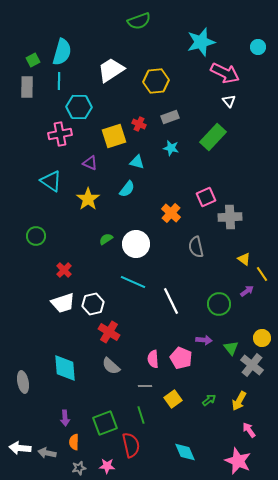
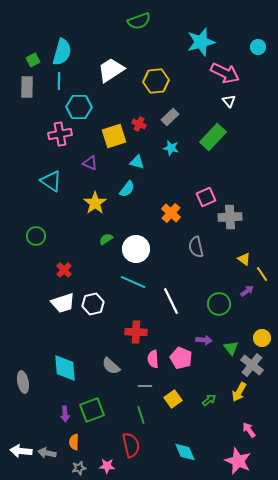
gray rectangle at (170, 117): rotated 24 degrees counterclockwise
yellow star at (88, 199): moved 7 px right, 4 px down
white circle at (136, 244): moved 5 px down
red cross at (109, 332): moved 27 px right; rotated 30 degrees counterclockwise
yellow arrow at (239, 401): moved 9 px up
purple arrow at (65, 418): moved 4 px up
green square at (105, 423): moved 13 px left, 13 px up
white arrow at (20, 448): moved 1 px right, 3 px down
